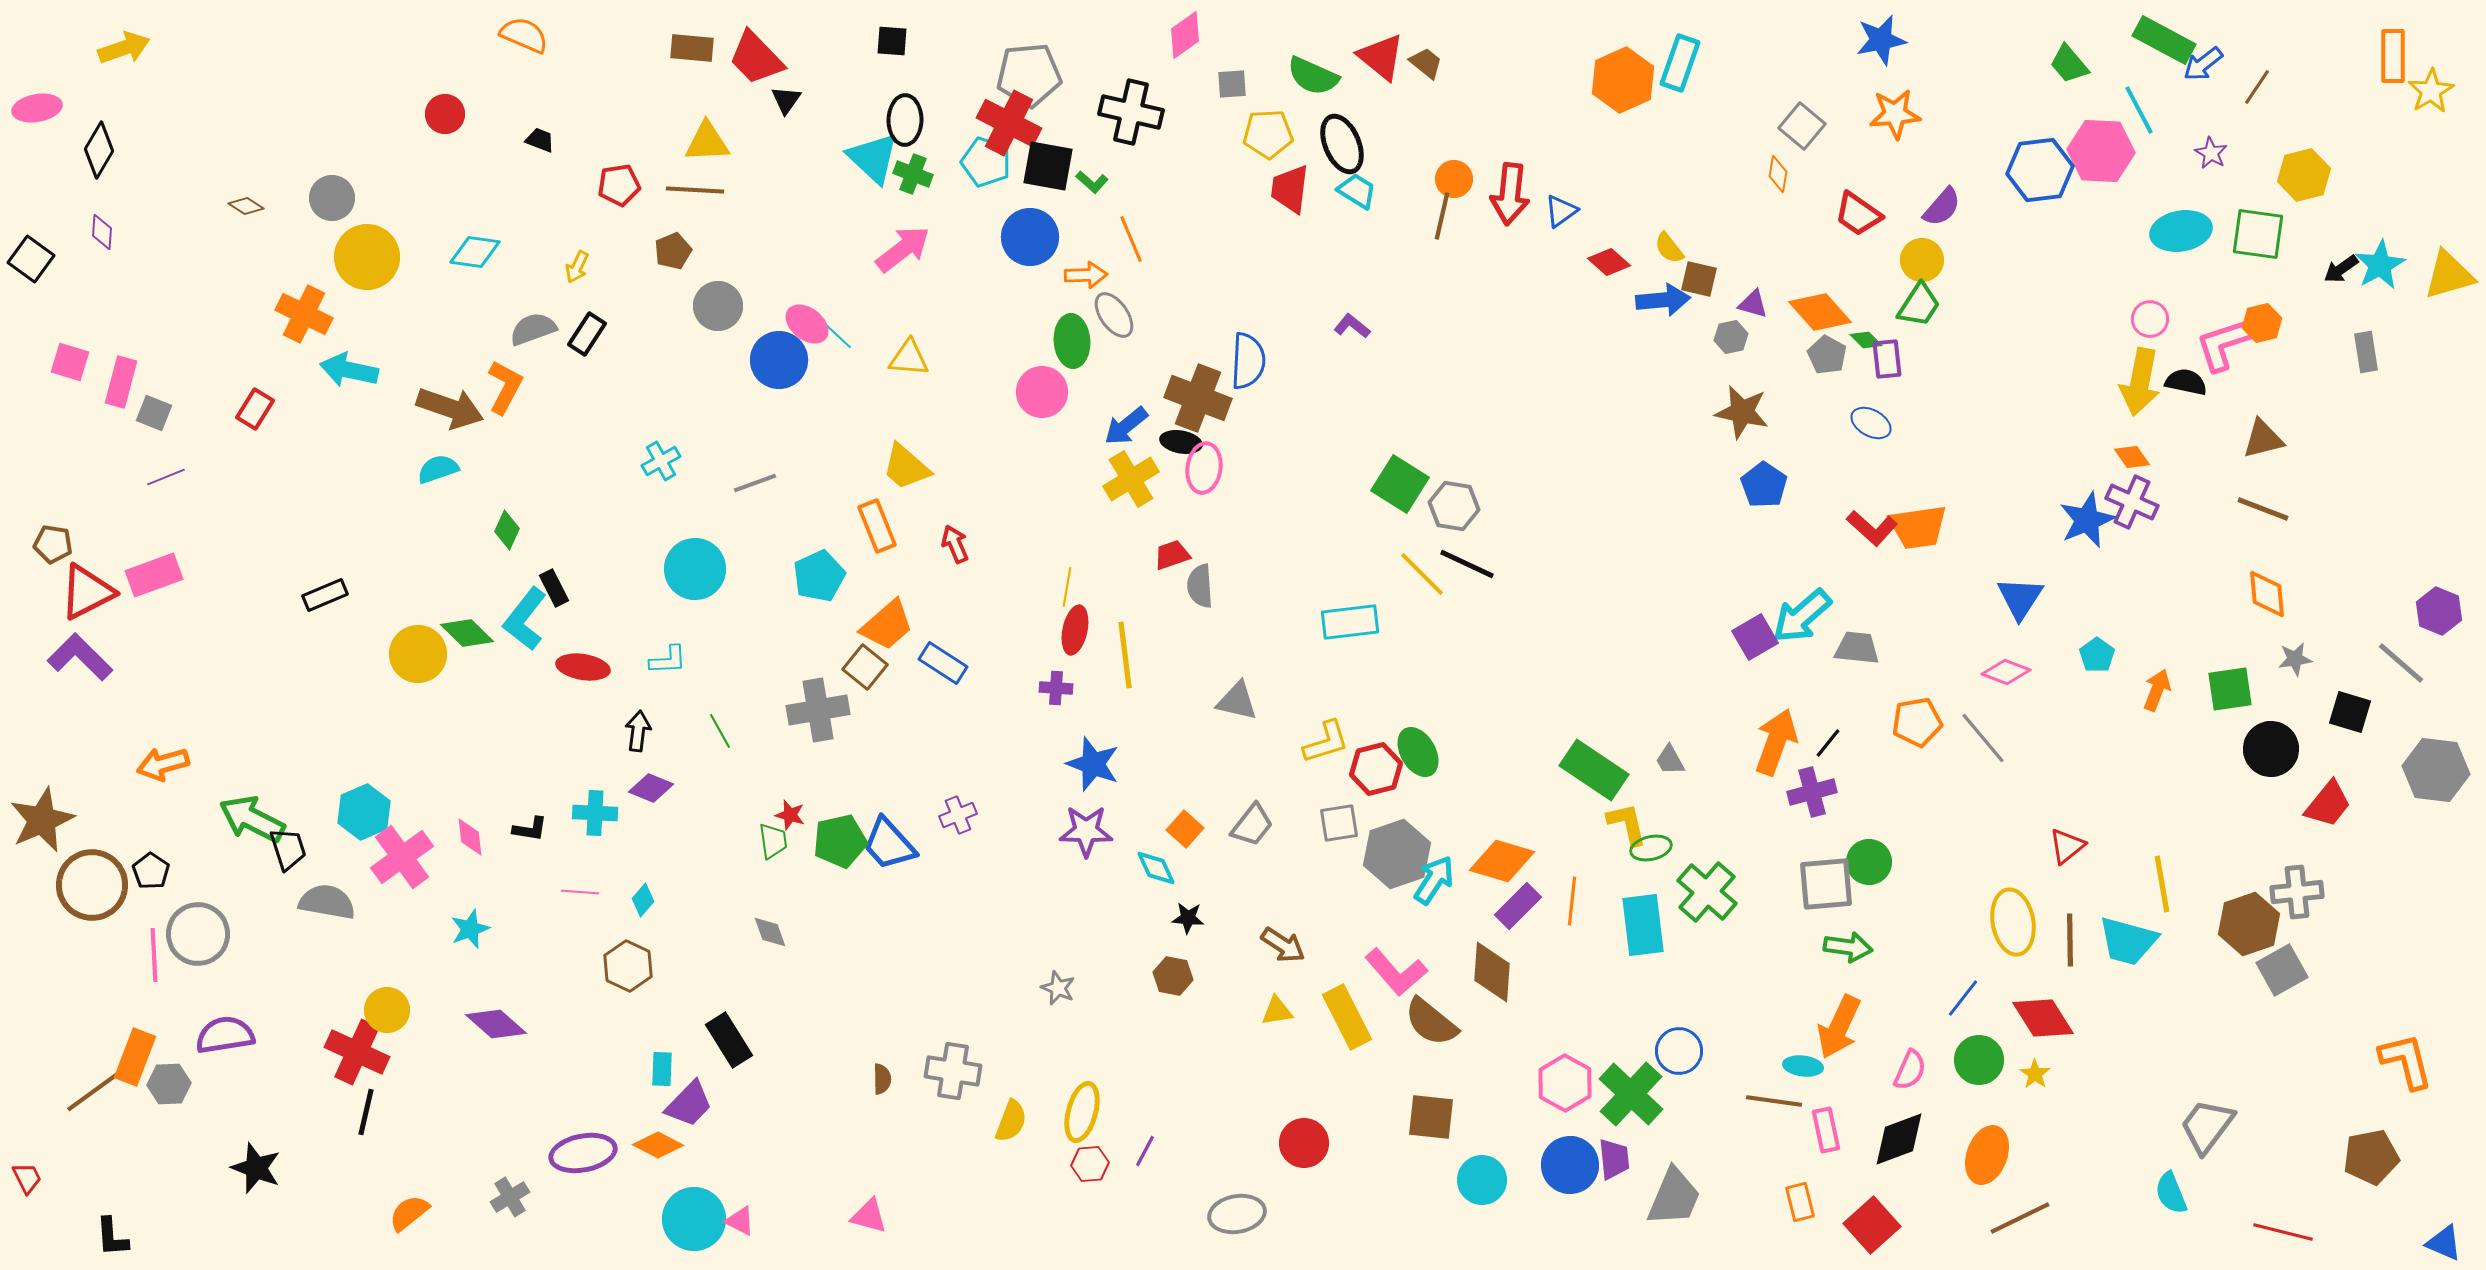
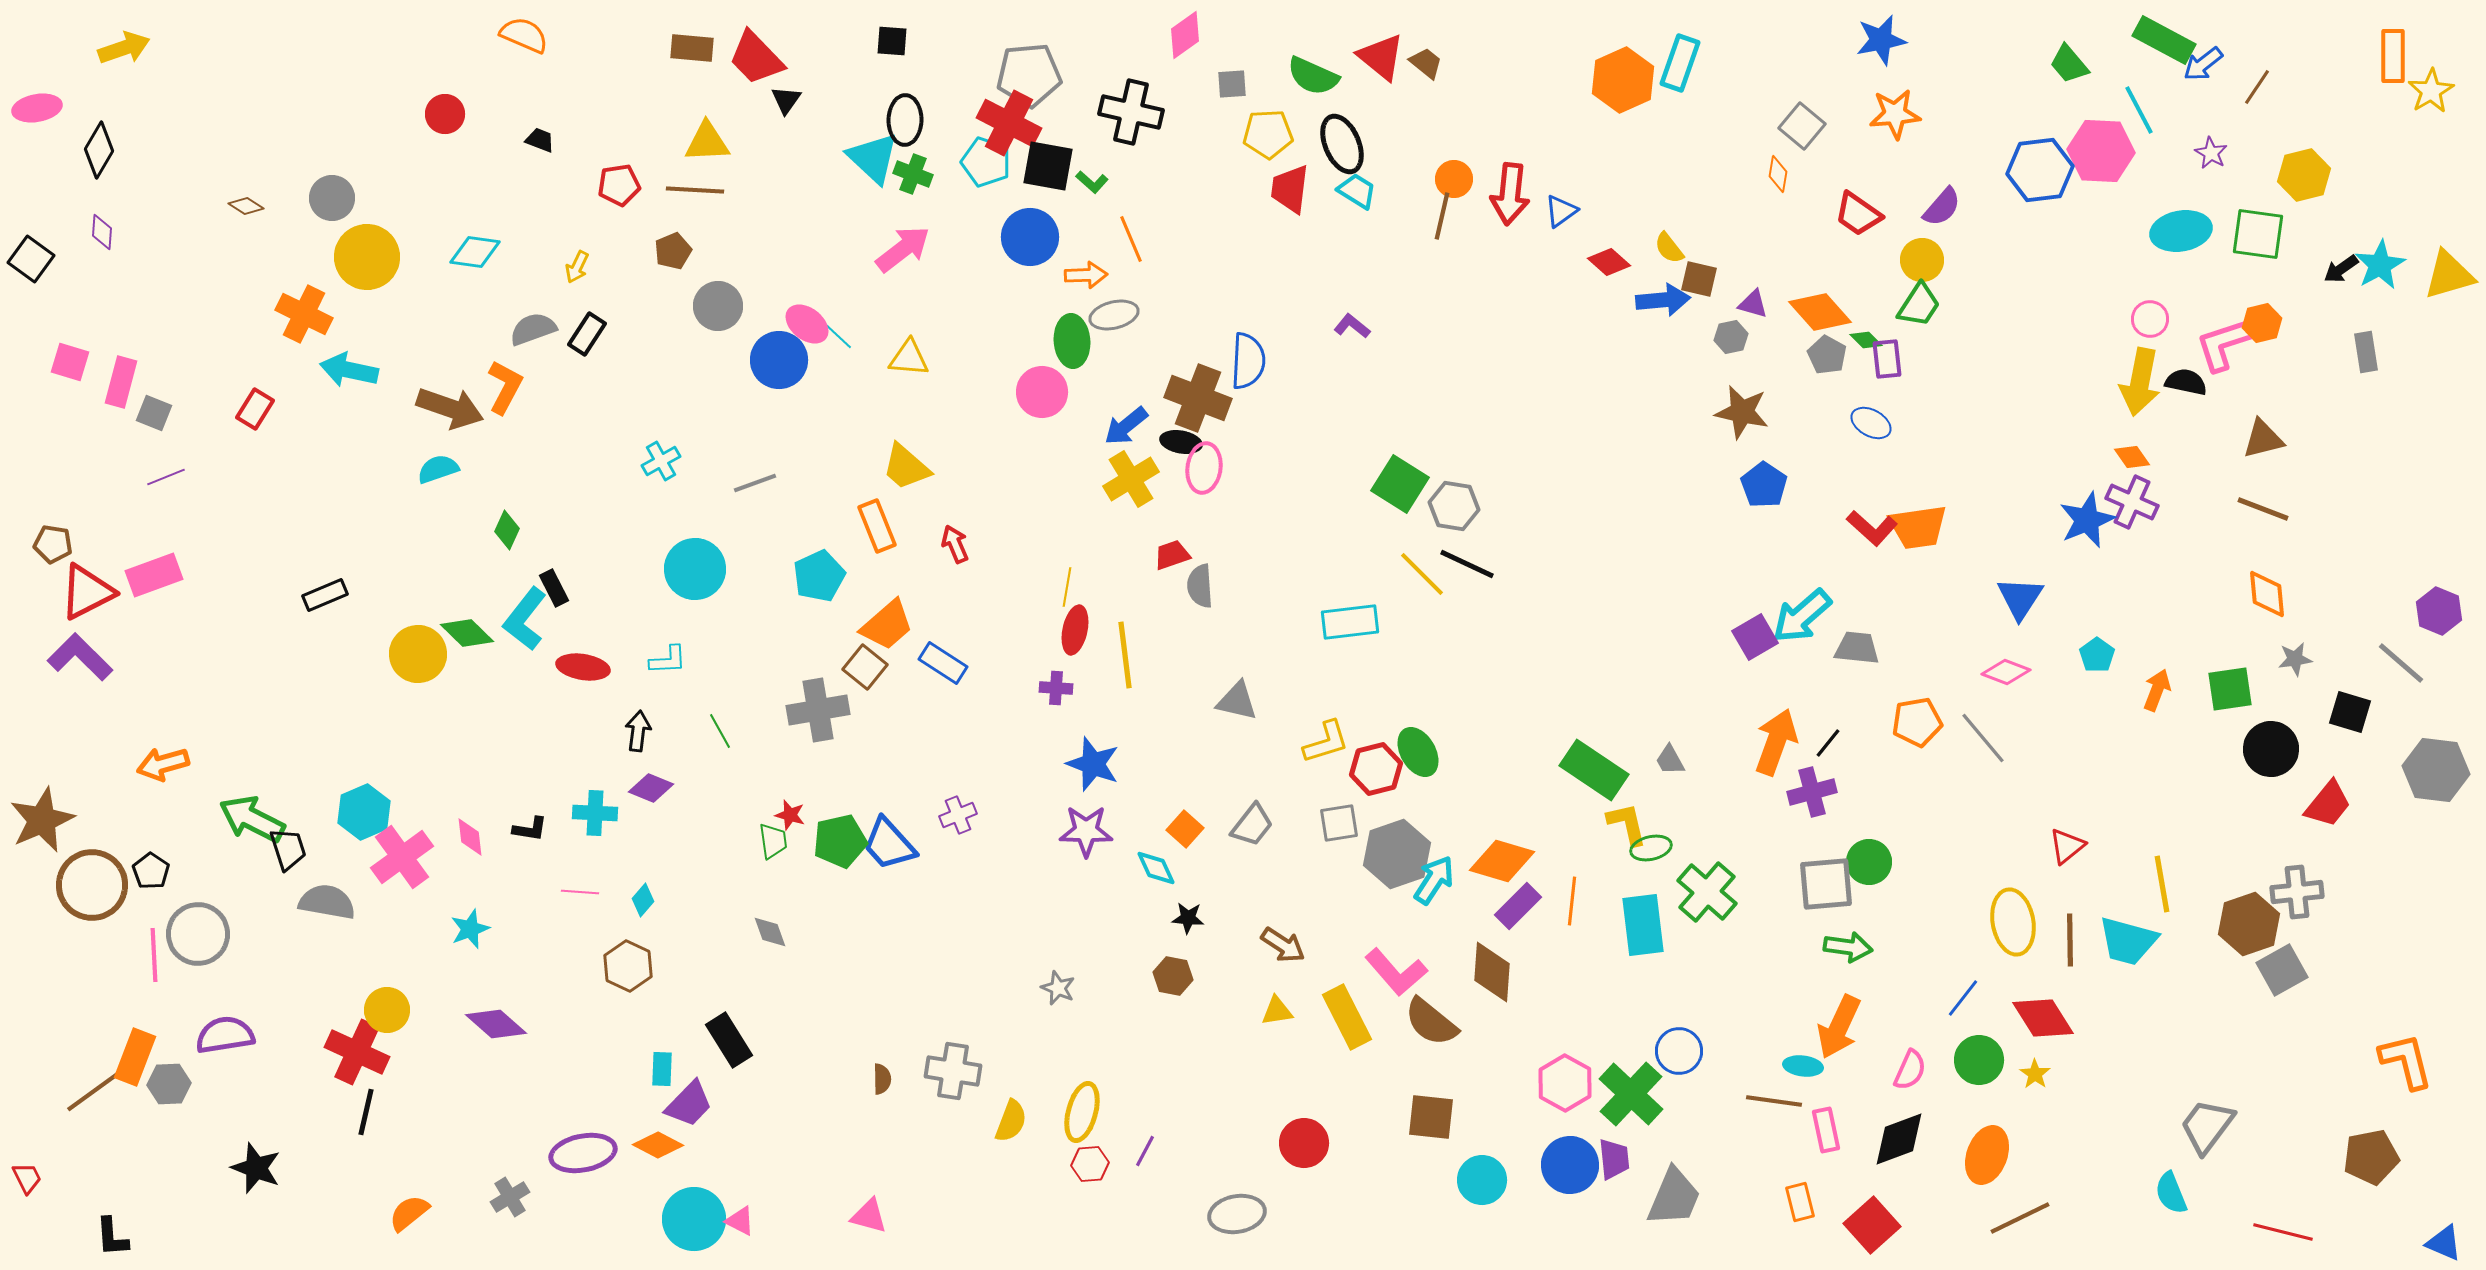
gray ellipse at (1114, 315): rotated 69 degrees counterclockwise
